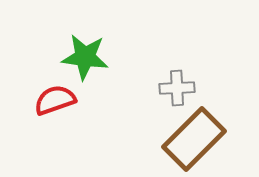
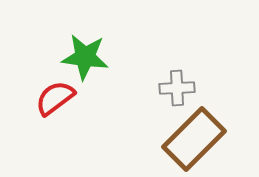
red semicircle: moved 2 px up; rotated 18 degrees counterclockwise
